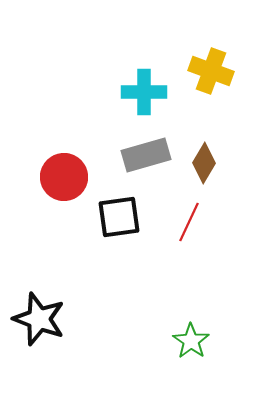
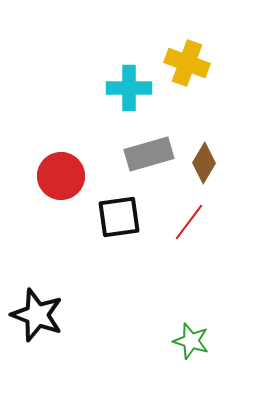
yellow cross: moved 24 px left, 8 px up
cyan cross: moved 15 px left, 4 px up
gray rectangle: moved 3 px right, 1 px up
red circle: moved 3 px left, 1 px up
red line: rotated 12 degrees clockwise
black star: moved 2 px left, 4 px up
green star: rotated 18 degrees counterclockwise
